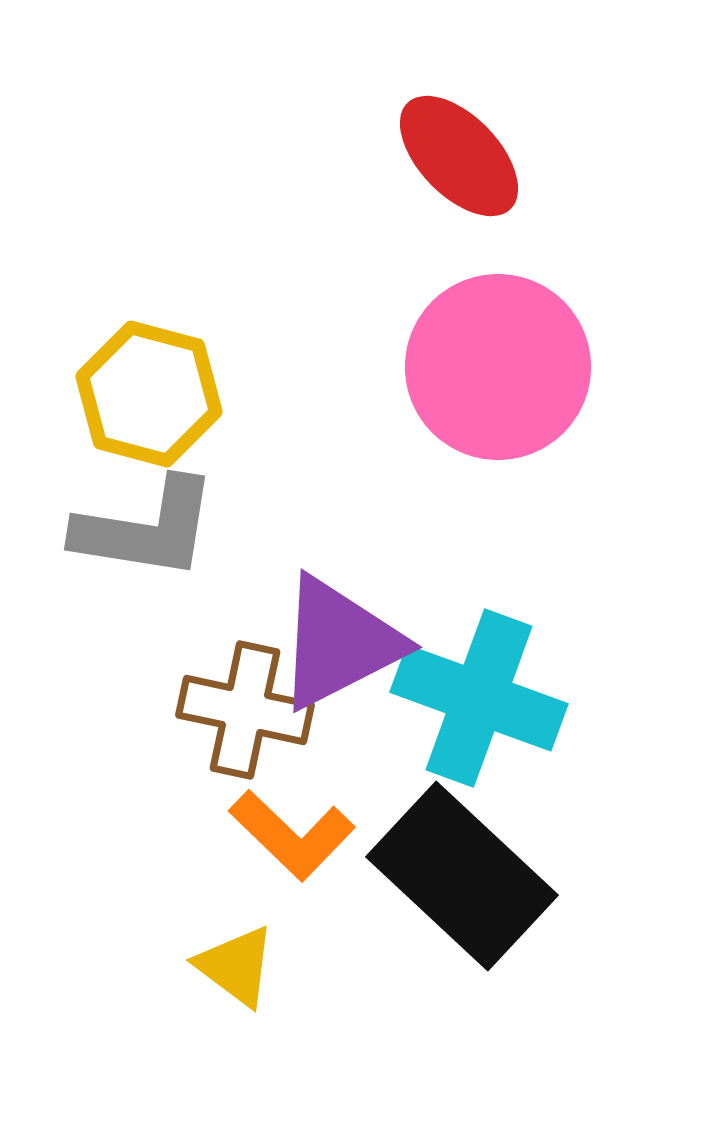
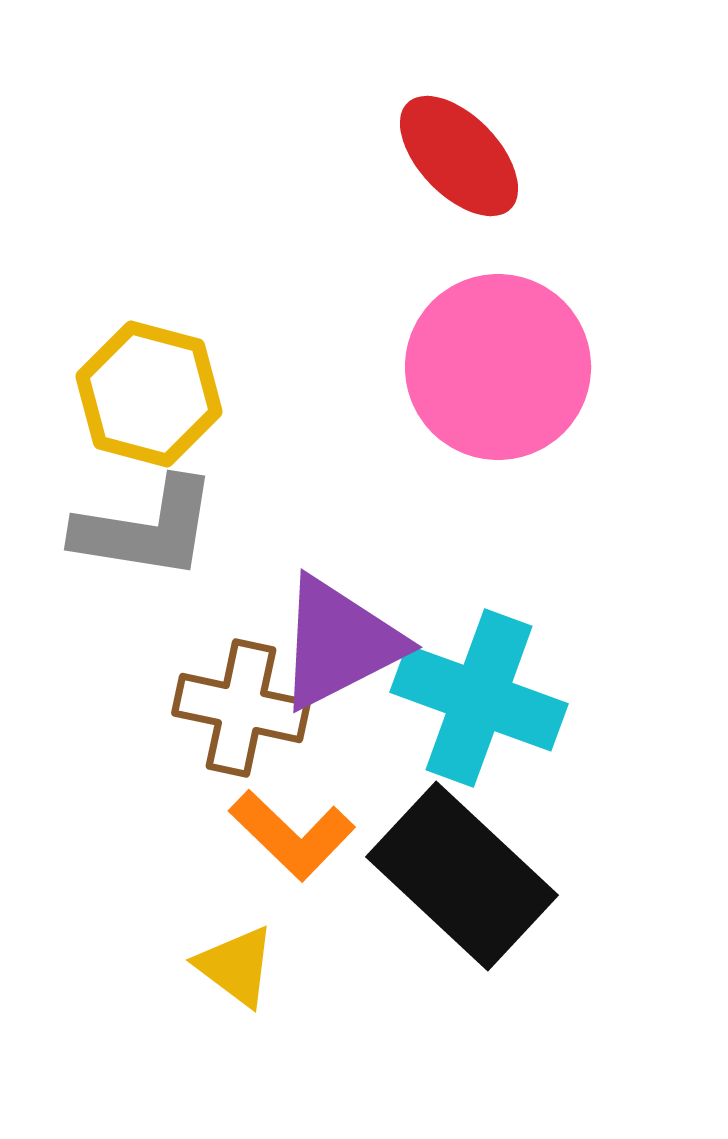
brown cross: moved 4 px left, 2 px up
